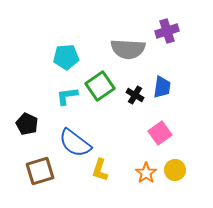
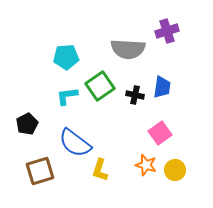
black cross: rotated 18 degrees counterclockwise
black pentagon: rotated 20 degrees clockwise
orange star: moved 8 px up; rotated 20 degrees counterclockwise
